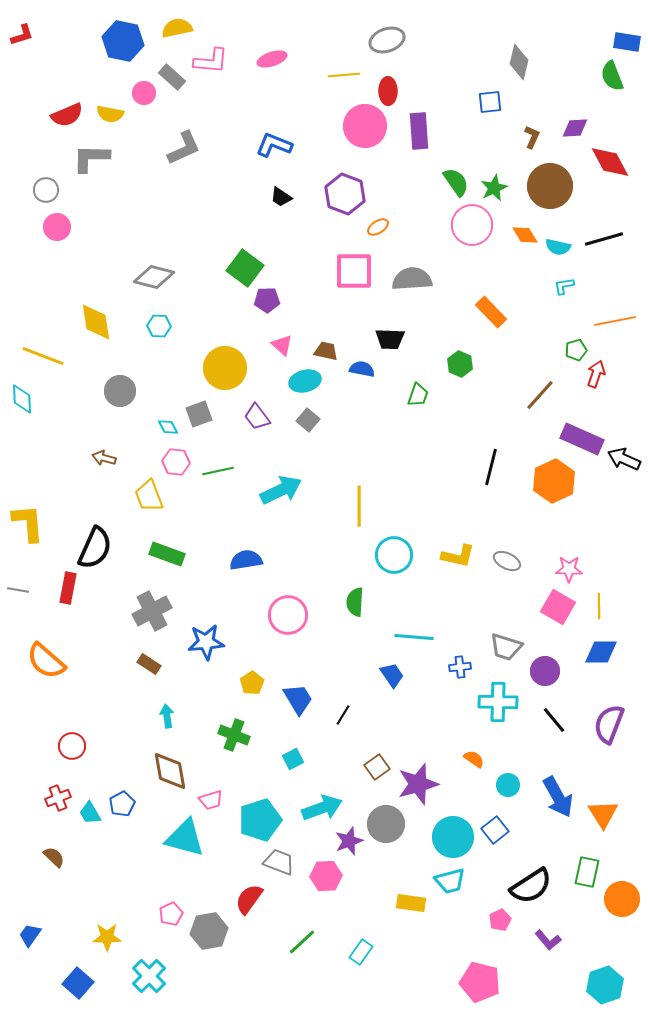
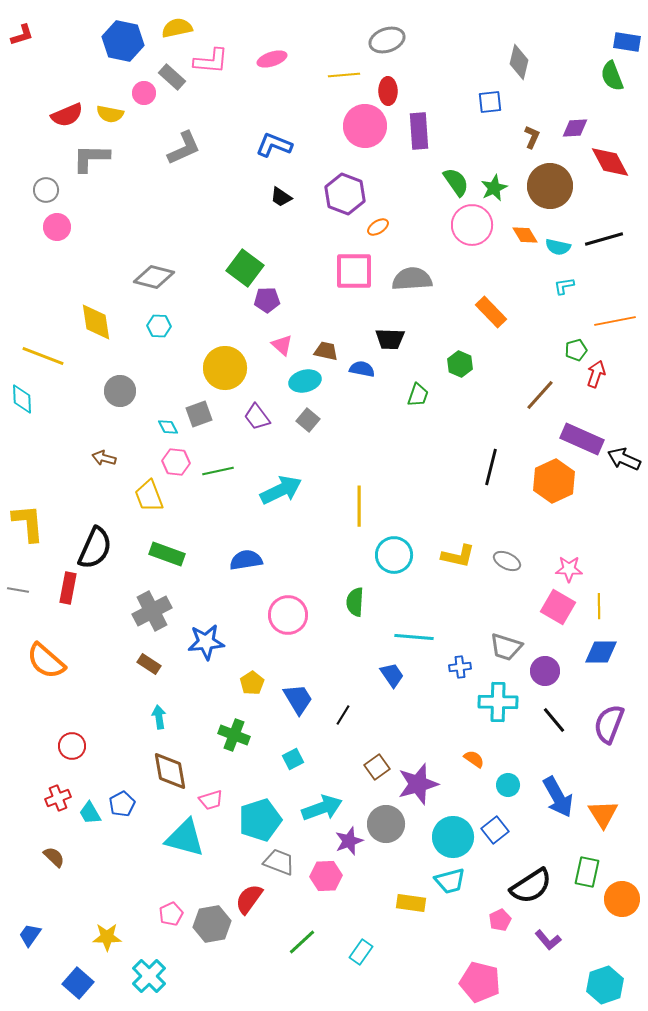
cyan arrow at (167, 716): moved 8 px left, 1 px down
gray hexagon at (209, 931): moved 3 px right, 7 px up
